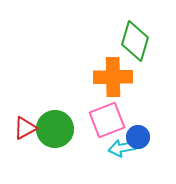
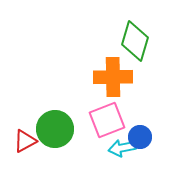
red triangle: moved 13 px down
blue circle: moved 2 px right
